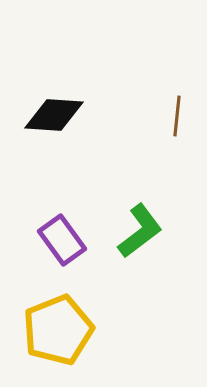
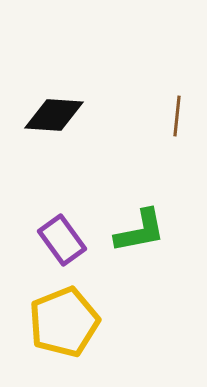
green L-shape: rotated 26 degrees clockwise
yellow pentagon: moved 6 px right, 8 px up
